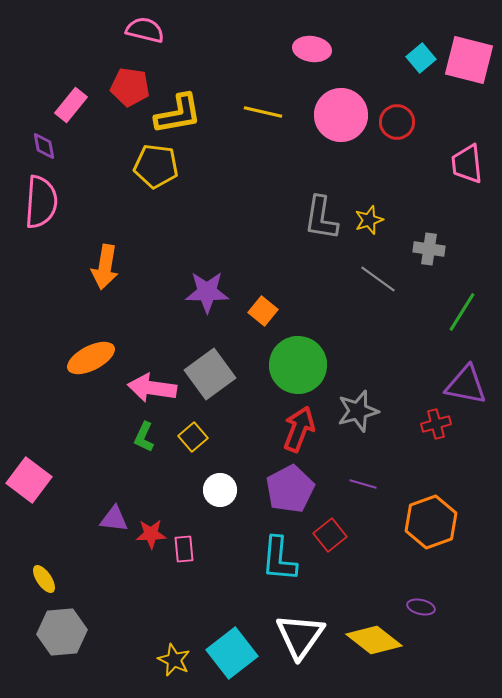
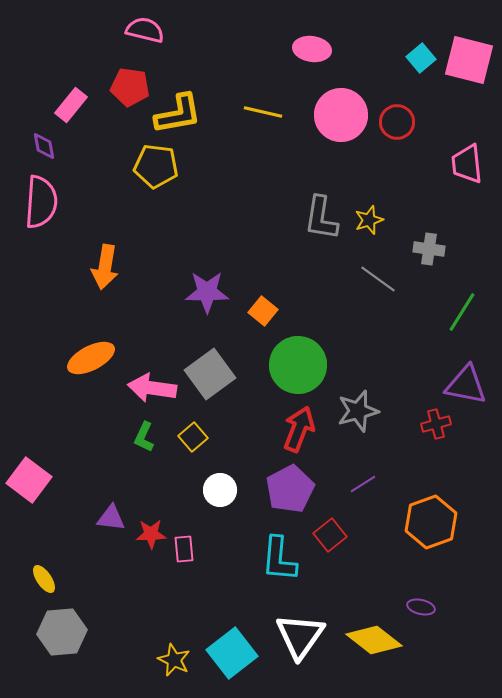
purple line at (363, 484): rotated 48 degrees counterclockwise
purple triangle at (114, 519): moved 3 px left, 1 px up
